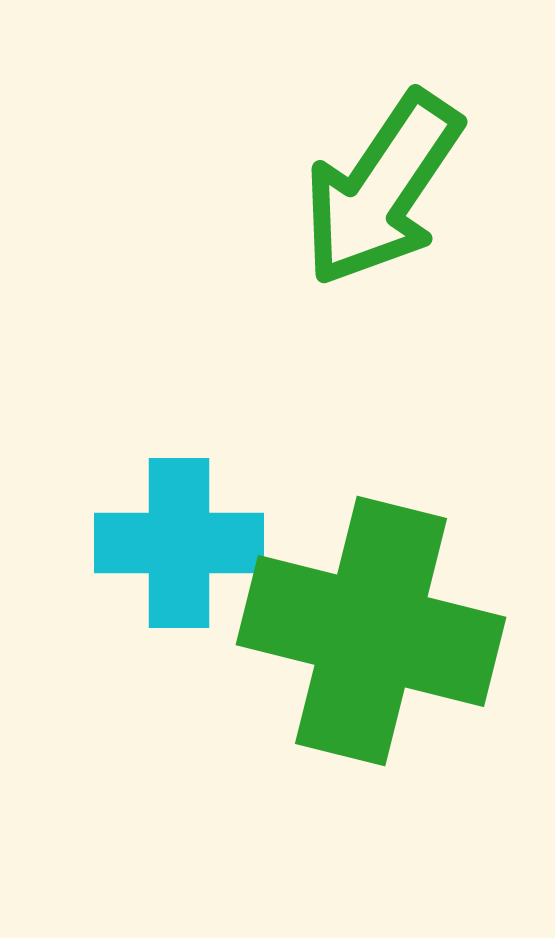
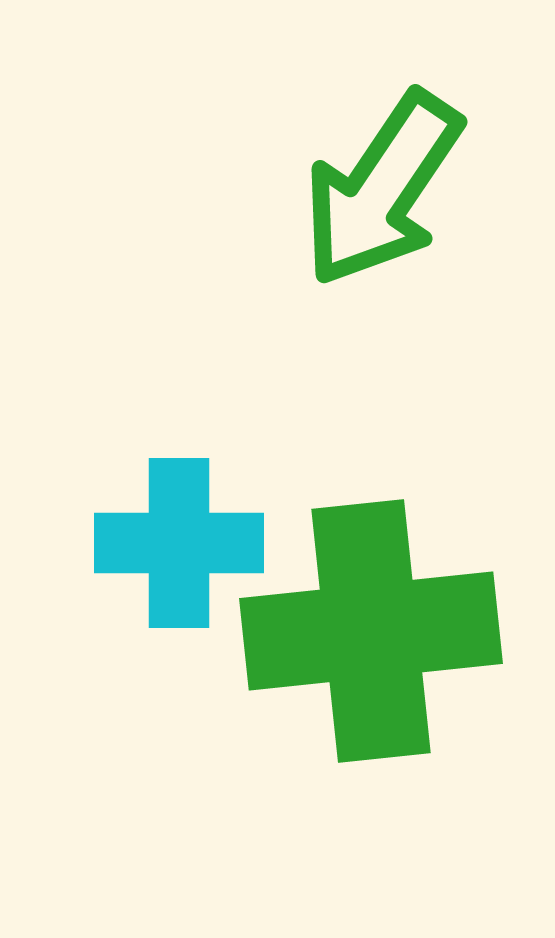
green cross: rotated 20 degrees counterclockwise
